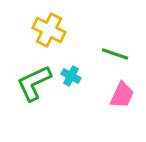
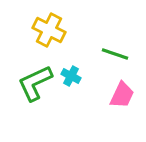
green L-shape: moved 1 px right
